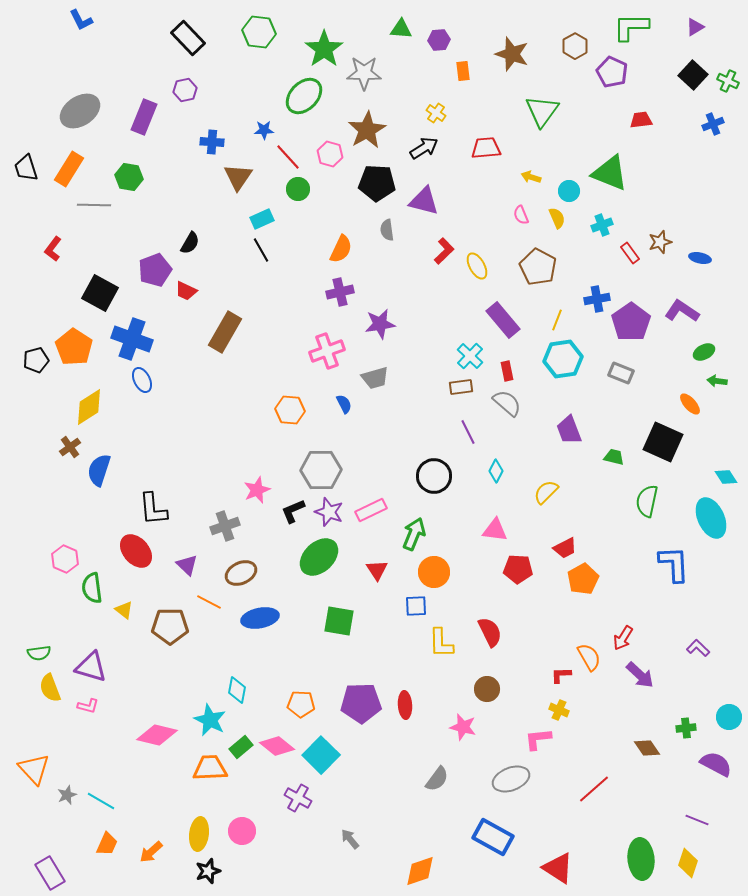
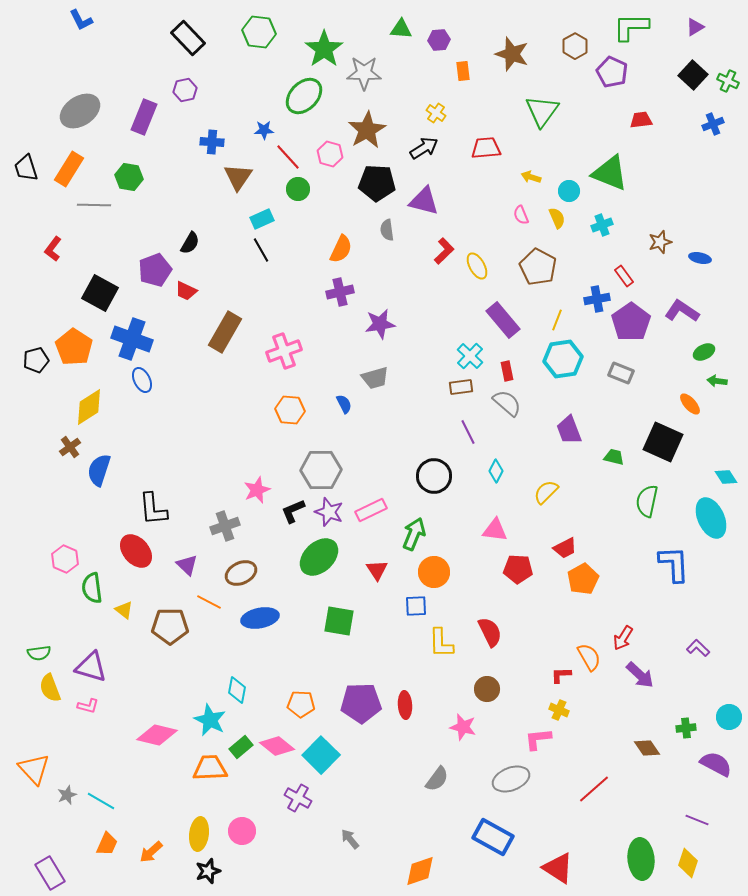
red rectangle at (630, 253): moved 6 px left, 23 px down
pink cross at (327, 351): moved 43 px left
